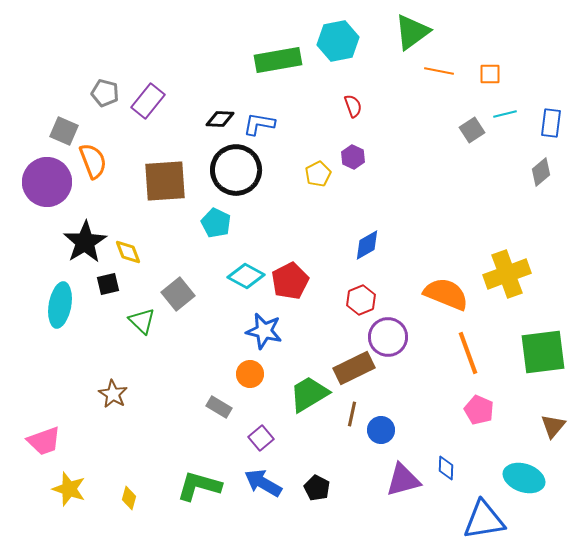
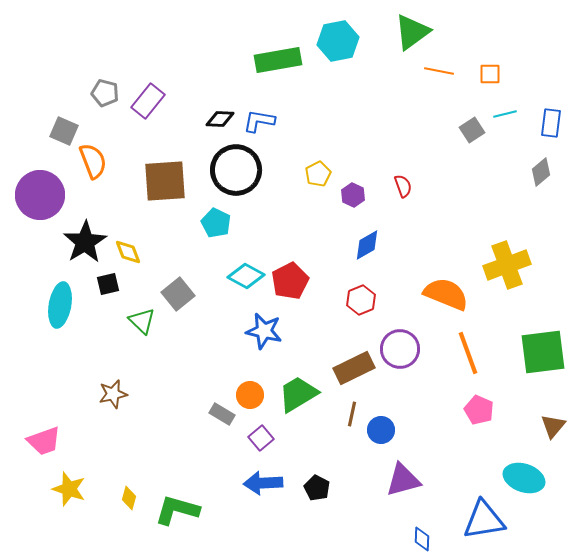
red semicircle at (353, 106): moved 50 px right, 80 px down
blue L-shape at (259, 124): moved 3 px up
purple hexagon at (353, 157): moved 38 px down
purple circle at (47, 182): moved 7 px left, 13 px down
yellow cross at (507, 274): moved 9 px up
purple circle at (388, 337): moved 12 px right, 12 px down
orange circle at (250, 374): moved 21 px down
brown star at (113, 394): rotated 28 degrees clockwise
green trapezoid at (309, 394): moved 11 px left
gray rectangle at (219, 407): moved 3 px right, 7 px down
blue diamond at (446, 468): moved 24 px left, 71 px down
blue arrow at (263, 483): rotated 33 degrees counterclockwise
green L-shape at (199, 486): moved 22 px left, 24 px down
